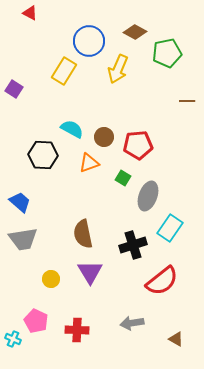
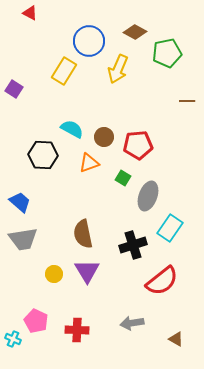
purple triangle: moved 3 px left, 1 px up
yellow circle: moved 3 px right, 5 px up
